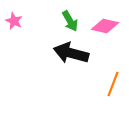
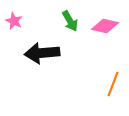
black arrow: moved 29 px left; rotated 20 degrees counterclockwise
